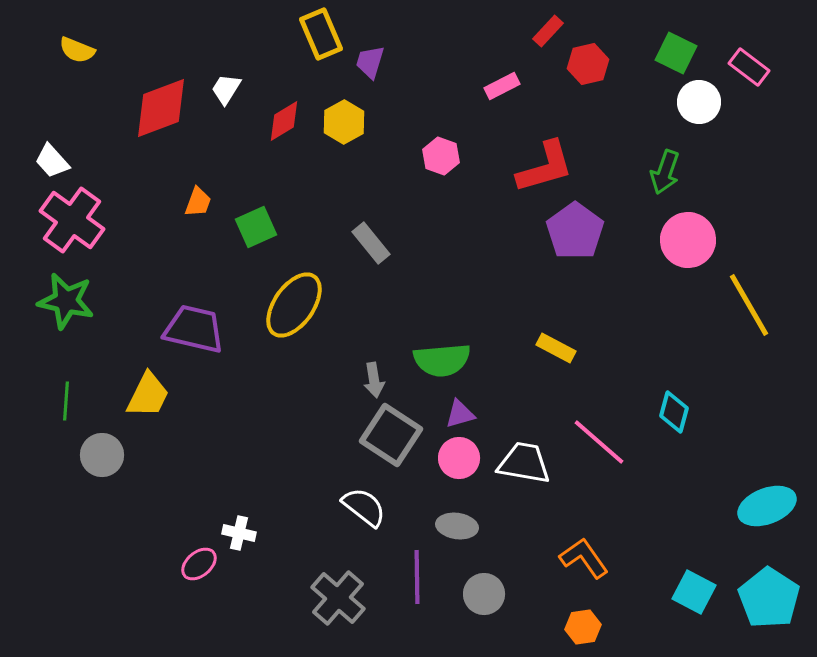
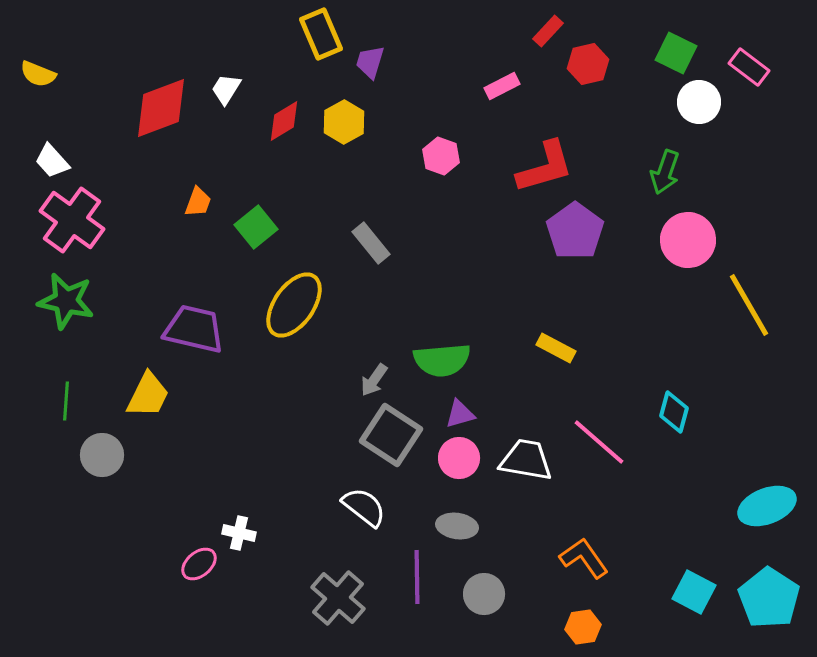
yellow semicircle at (77, 50): moved 39 px left, 24 px down
green square at (256, 227): rotated 15 degrees counterclockwise
gray arrow at (374, 380): rotated 44 degrees clockwise
white trapezoid at (524, 463): moved 2 px right, 3 px up
